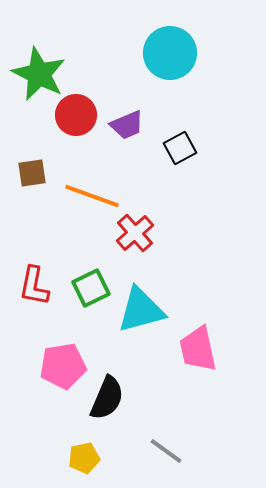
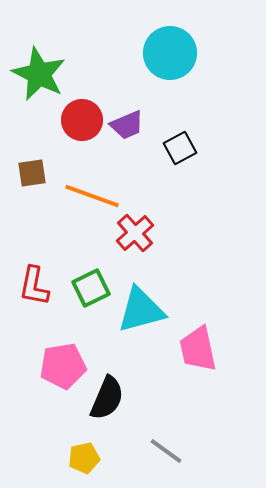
red circle: moved 6 px right, 5 px down
